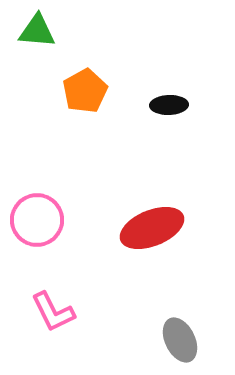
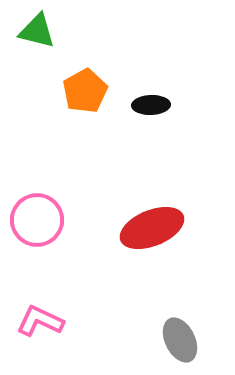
green triangle: rotated 9 degrees clockwise
black ellipse: moved 18 px left
pink L-shape: moved 13 px left, 9 px down; rotated 141 degrees clockwise
